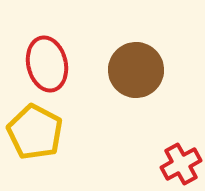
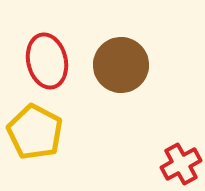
red ellipse: moved 3 px up
brown circle: moved 15 px left, 5 px up
